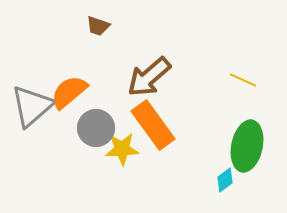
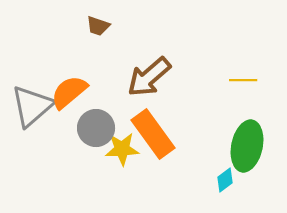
yellow line: rotated 24 degrees counterclockwise
orange rectangle: moved 9 px down
